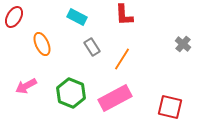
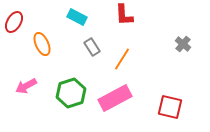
red ellipse: moved 5 px down
green hexagon: rotated 20 degrees clockwise
